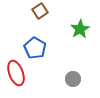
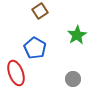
green star: moved 3 px left, 6 px down
